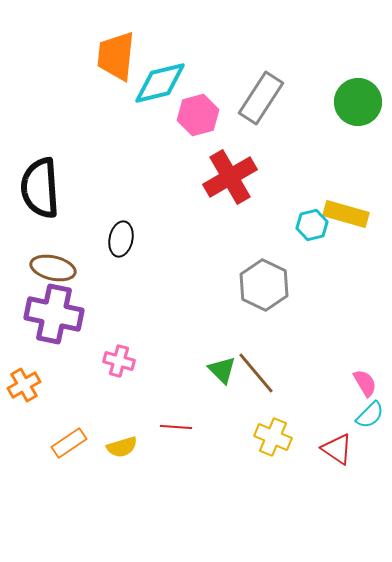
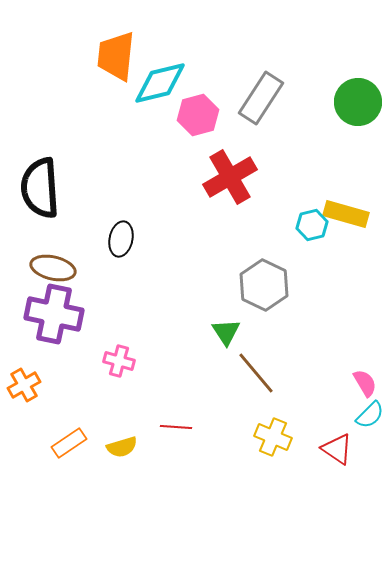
green triangle: moved 4 px right, 38 px up; rotated 12 degrees clockwise
